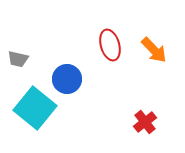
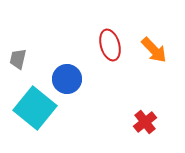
gray trapezoid: rotated 90 degrees clockwise
